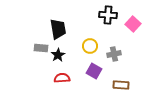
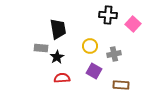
black star: moved 1 px left, 2 px down
